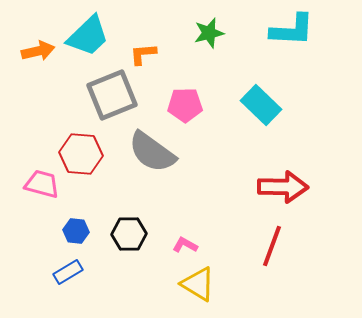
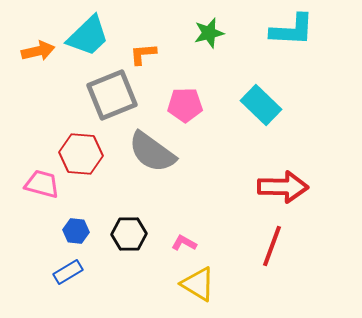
pink L-shape: moved 1 px left, 2 px up
